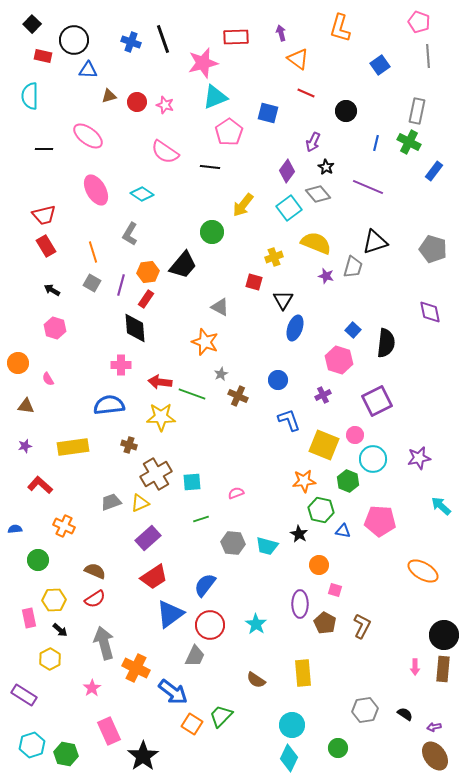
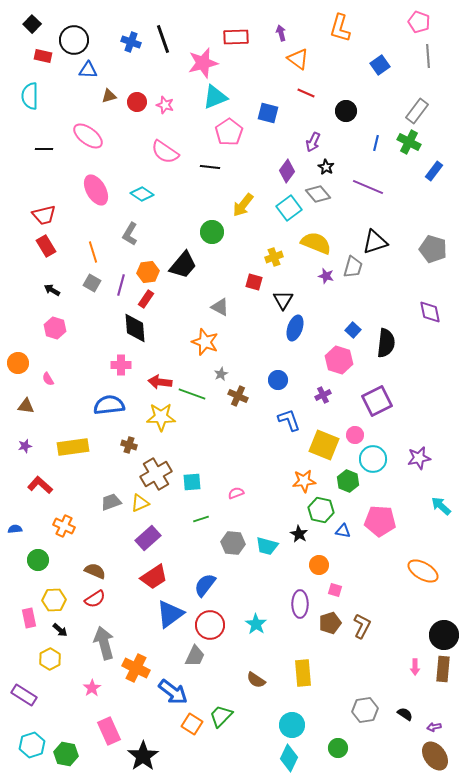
gray rectangle at (417, 111): rotated 25 degrees clockwise
brown pentagon at (325, 623): moved 5 px right; rotated 25 degrees clockwise
